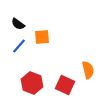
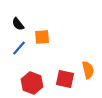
black semicircle: rotated 16 degrees clockwise
blue line: moved 2 px down
red square: moved 6 px up; rotated 12 degrees counterclockwise
